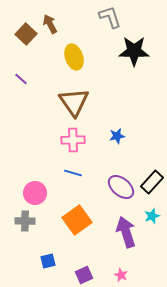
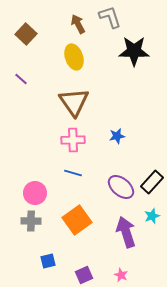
brown arrow: moved 28 px right
gray cross: moved 6 px right
